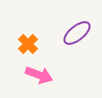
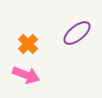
pink arrow: moved 13 px left
